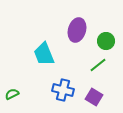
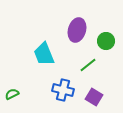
green line: moved 10 px left
